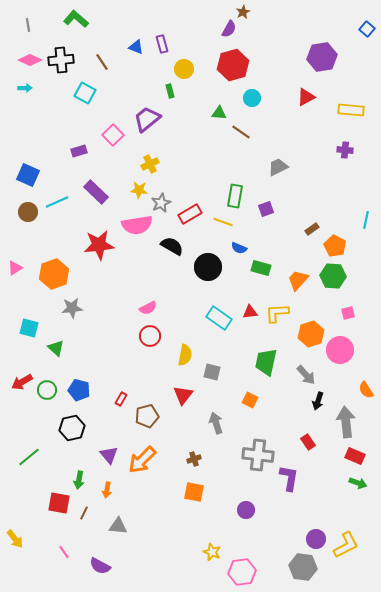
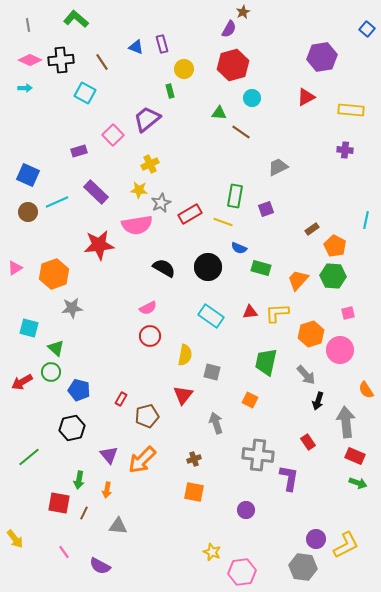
black semicircle at (172, 246): moved 8 px left, 22 px down
cyan rectangle at (219, 318): moved 8 px left, 2 px up
green circle at (47, 390): moved 4 px right, 18 px up
